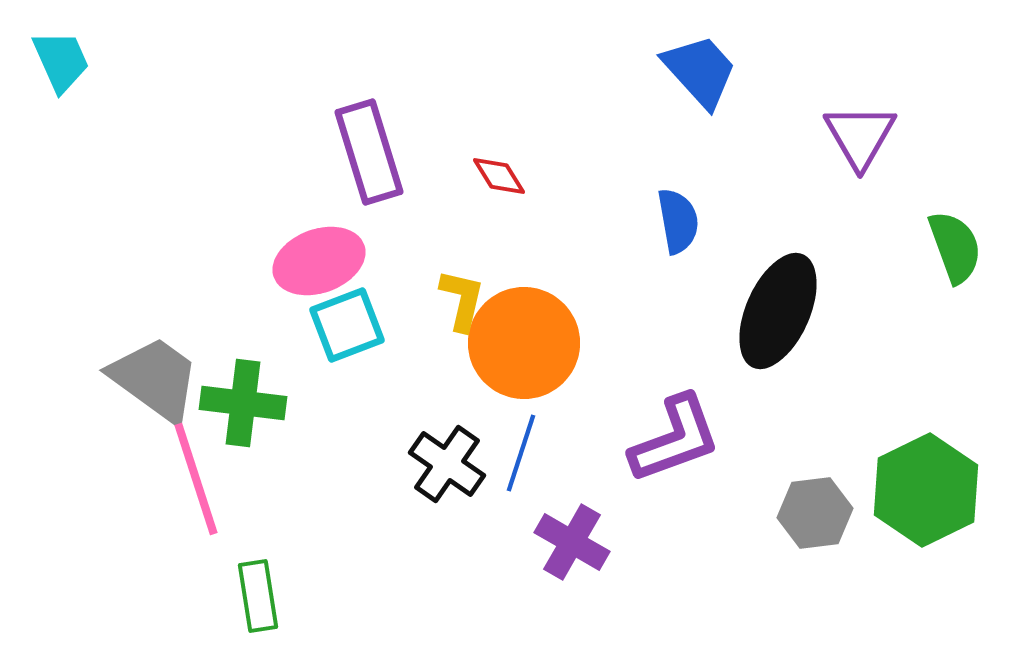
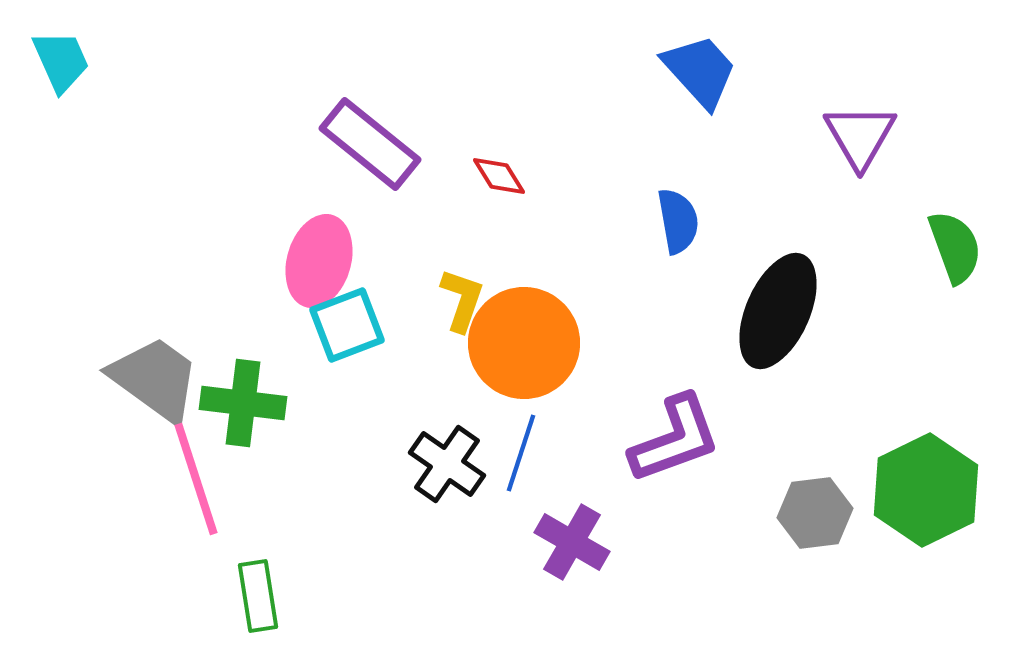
purple rectangle: moved 1 px right, 8 px up; rotated 34 degrees counterclockwise
pink ellipse: rotated 54 degrees counterclockwise
yellow L-shape: rotated 6 degrees clockwise
